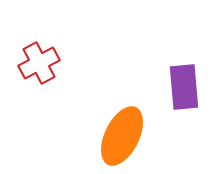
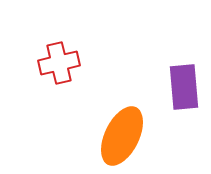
red cross: moved 20 px right; rotated 15 degrees clockwise
